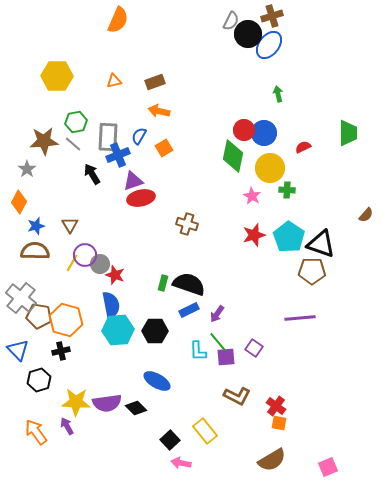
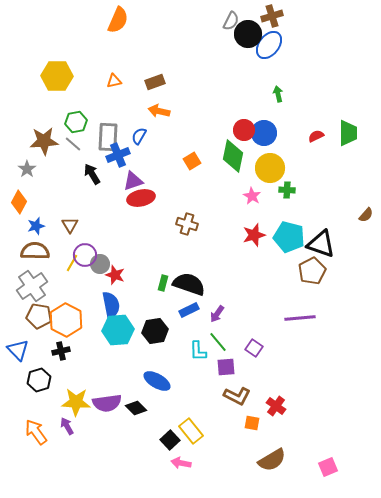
red semicircle at (303, 147): moved 13 px right, 11 px up
orange square at (164, 148): moved 28 px right, 13 px down
cyan pentagon at (289, 237): rotated 20 degrees counterclockwise
brown pentagon at (312, 271): rotated 28 degrees counterclockwise
gray cross at (21, 298): moved 11 px right, 12 px up; rotated 16 degrees clockwise
orange hexagon at (66, 320): rotated 12 degrees clockwise
black hexagon at (155, 331): rotated 10 degrees counterclockwise
purple square at (226, 357): moved 10 px down
orange square at (279, 423): moved 27 px left
yellow rectangle at (205, 431): moved 14 px left
